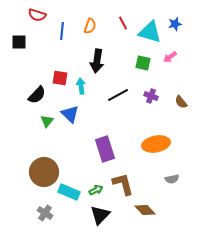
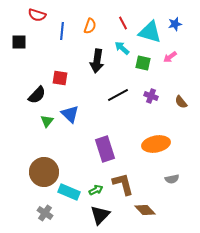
cyan arrow: moved 41 px right, 38 px up; rotated 42 degrees counterclockwise
